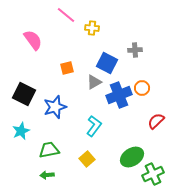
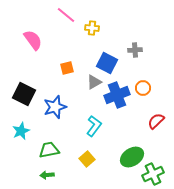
orange circle: moved 1 px right
blue cross: moved 2 px left
